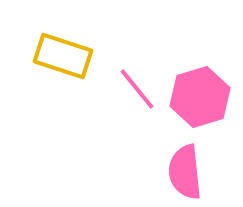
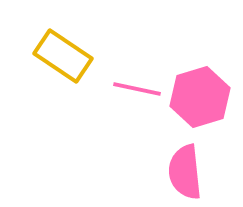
yellow rectangle: rotated 16 degrees clockwise
pink line: rotated 39 degrees counterclockwise
